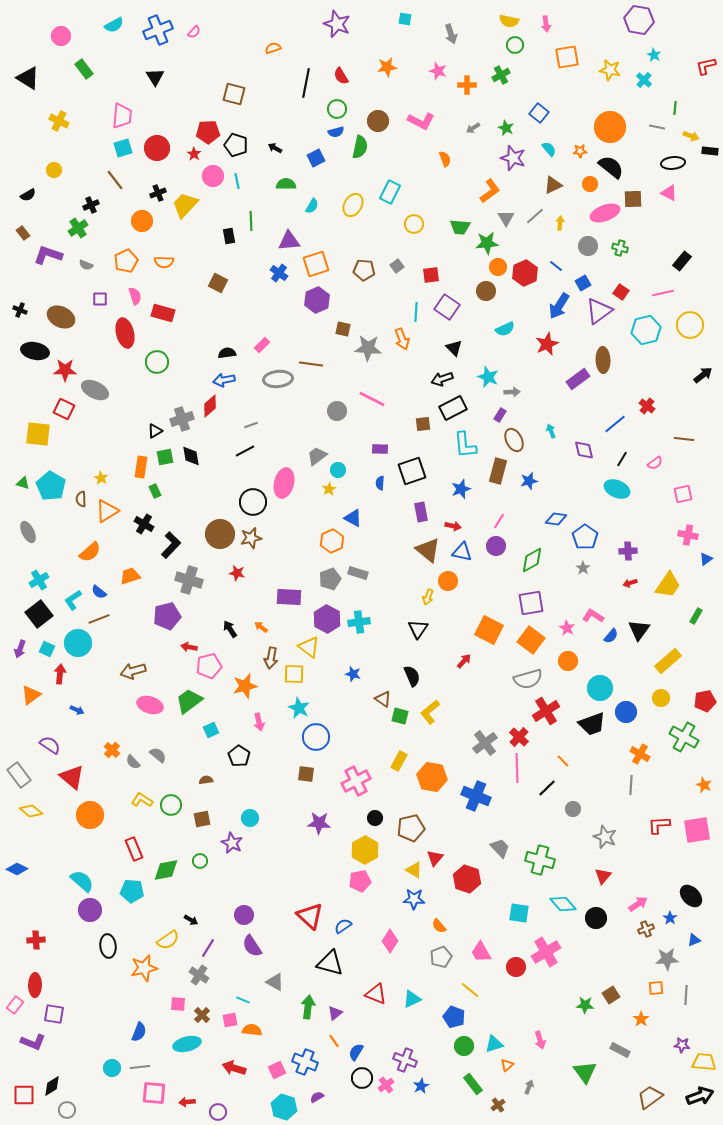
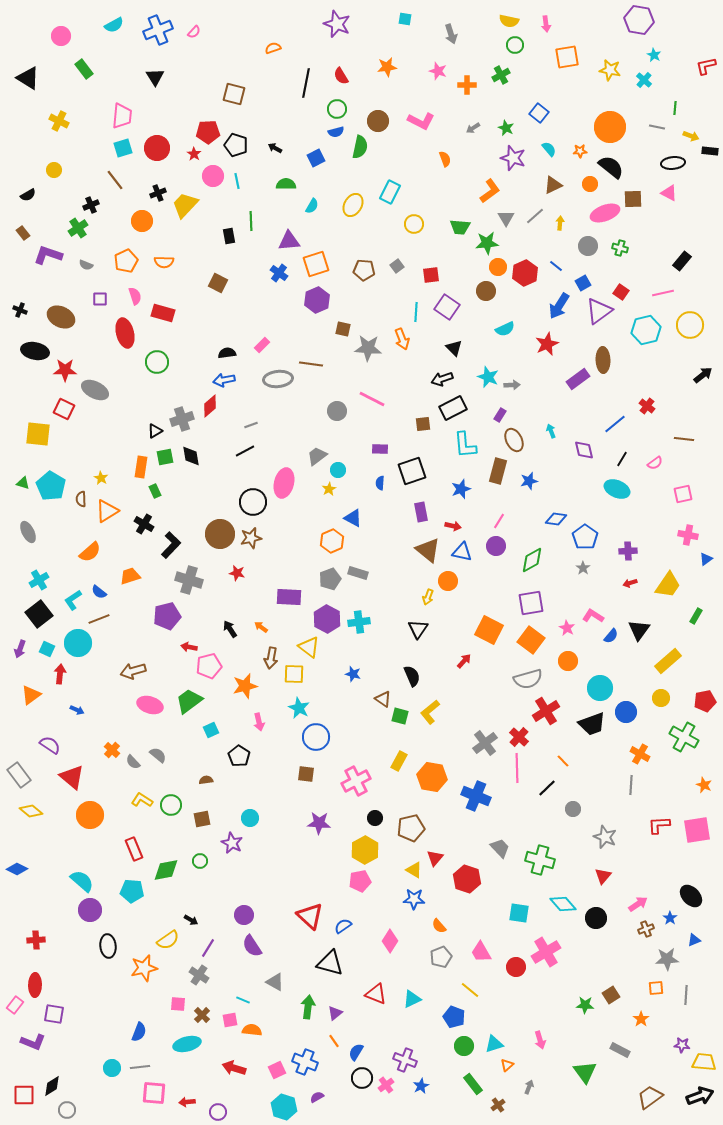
gray arrow at (512, 392): moved 7 px up
